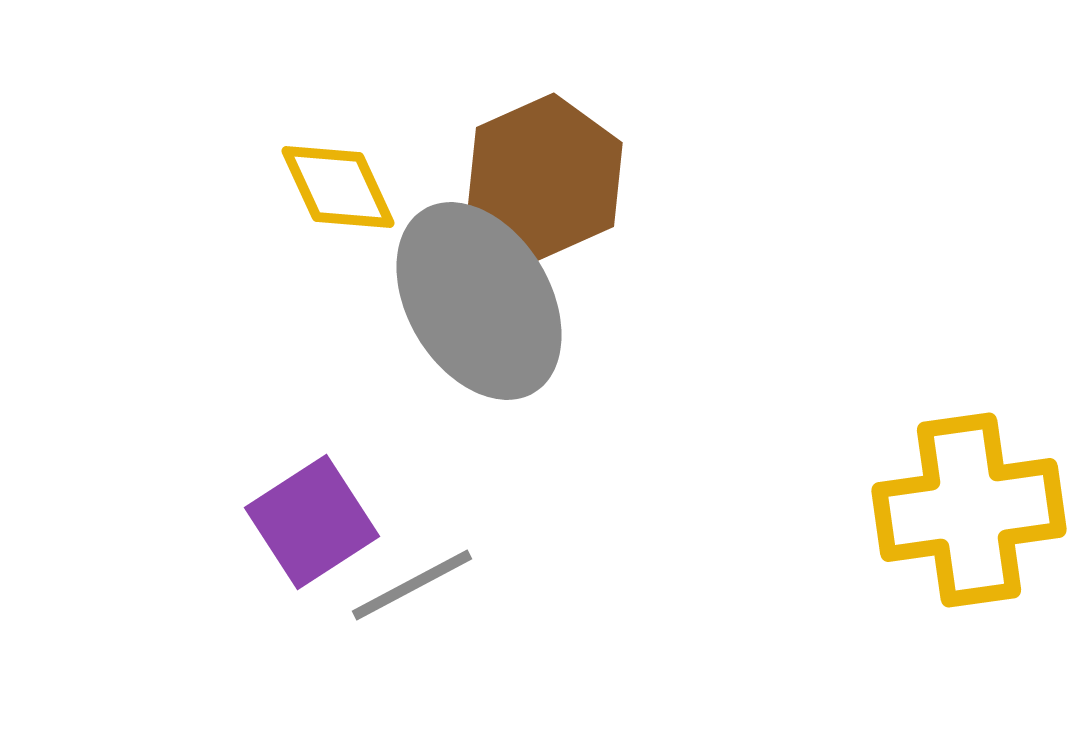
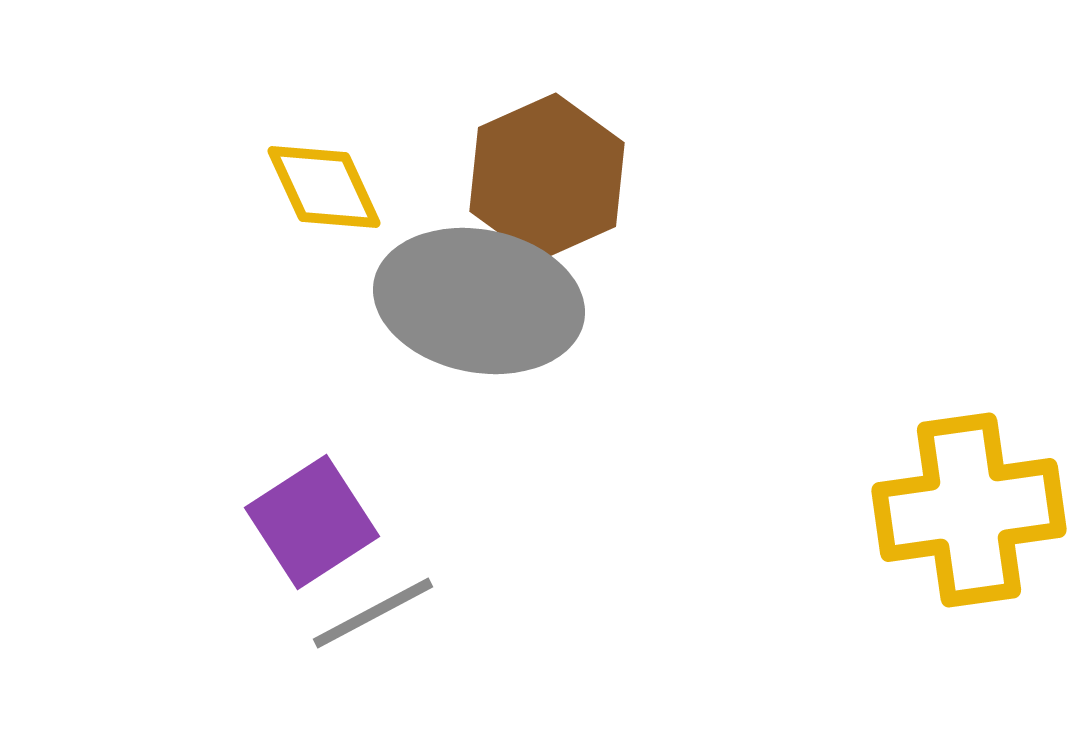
brown hexagon: moved 2 px right
yellow diamond: moved 14 px left
gray ellipse: rotated 48 degrees counterclockwise
gray line: moved 39 px left, 28 px down
